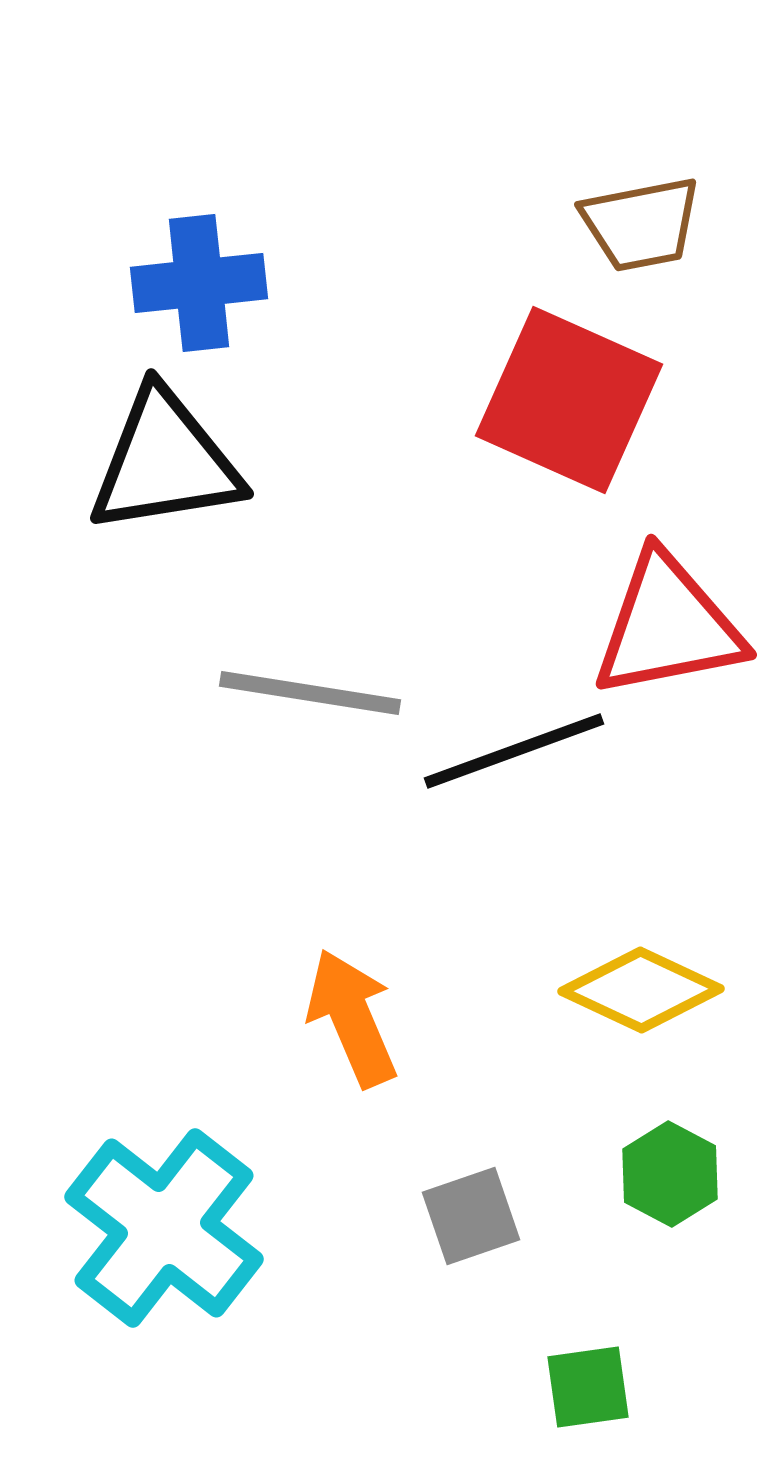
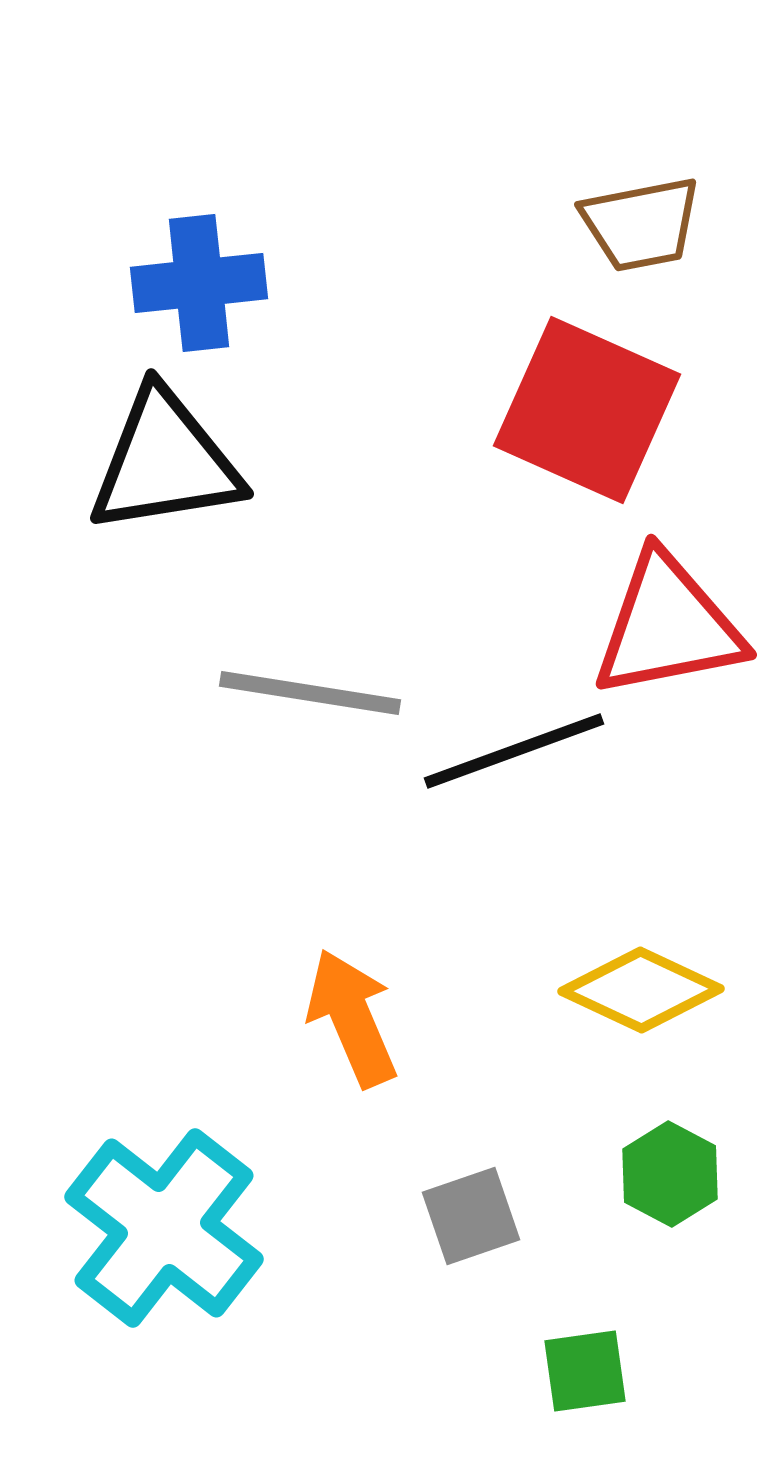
red square: moved 18 px right, 10 px down
green square: moved 3 px left, 16 px up
